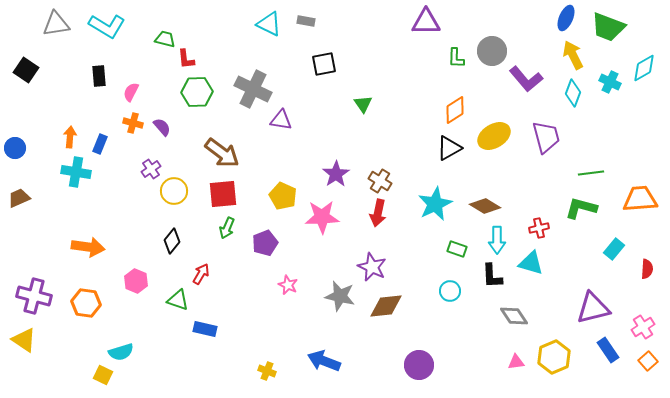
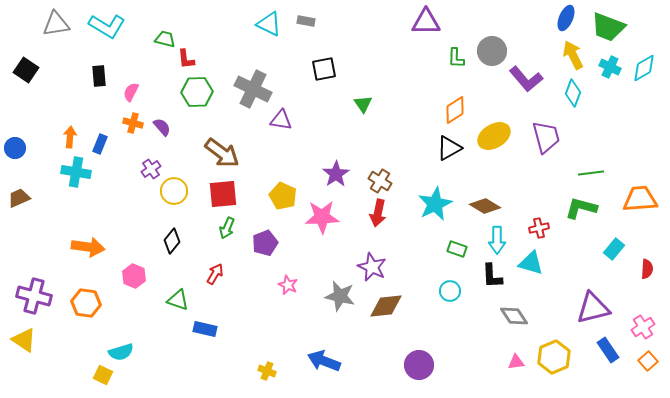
black square at (324, 64): moved 5 px down
cyan cross at (610, 82): moved 15 px up
red arrow at (201, 274): moved 14 px right
pink hexagon at (136, 281): moved 2 px left, 5 px up
